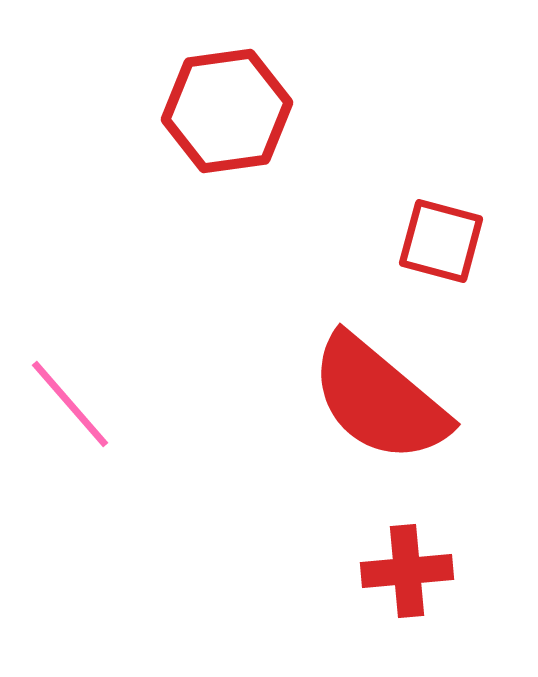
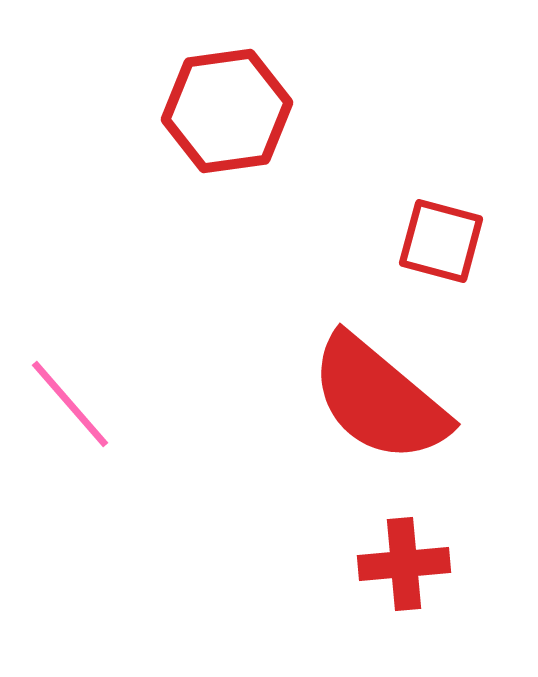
red cross: moved 3 px left, 7 px up
